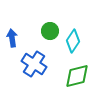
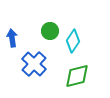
blue cross: rotated 10 degrees clockwise
